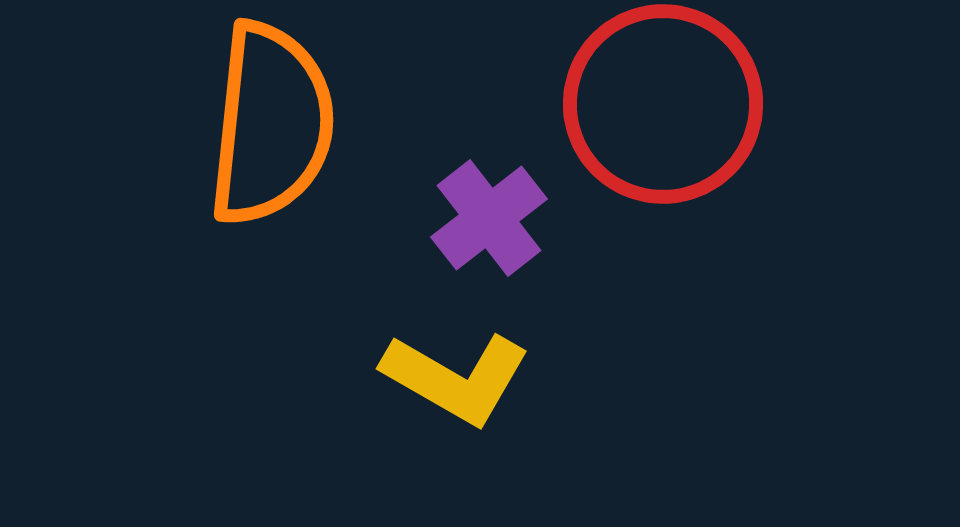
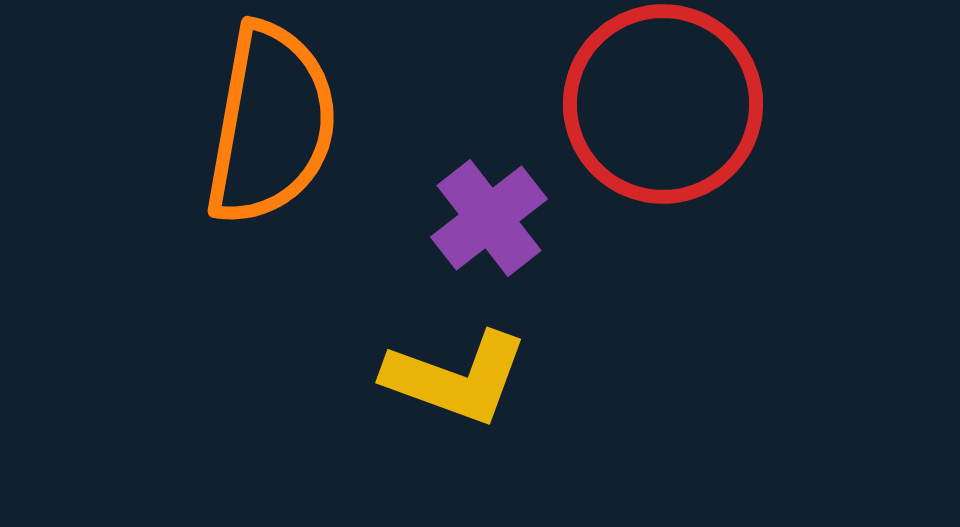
orange semicircle: rotated 4 degrees clockwise
yellow L-shape: rotated 10 degrees counterclockwise
